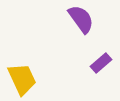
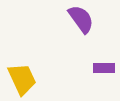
purple rectangle: moved 3 px right, 5 px down; rotated 40 degrees clockwise
